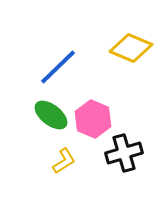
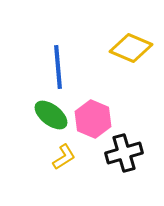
blue line: rotated 51 degrees counterclockwise
yellow L-shape: moved 4 px up
